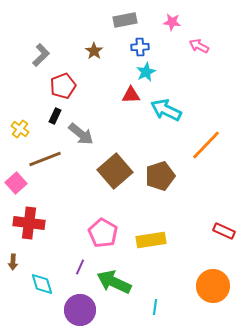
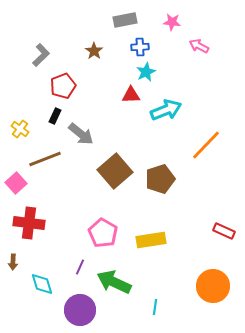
cyan arrow: rotated 132 degrees clockwise
brown pentagon: moved 3 px down
